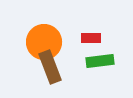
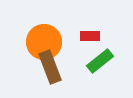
red rectangle: moved 1 px left, 2 px up
green rectangle: rotated 32 degrees counterclockwise
